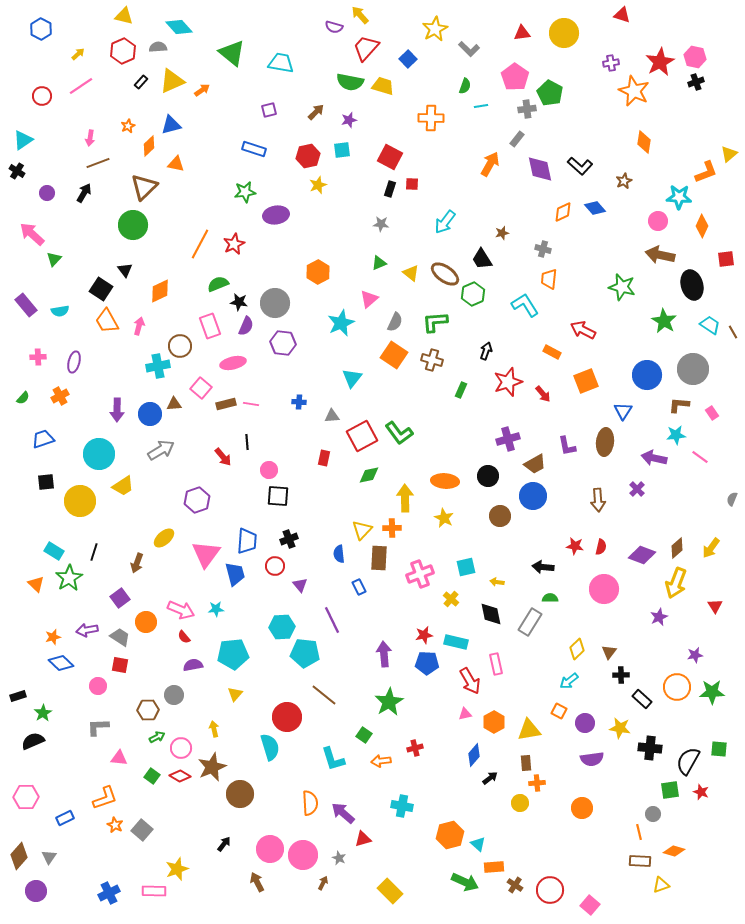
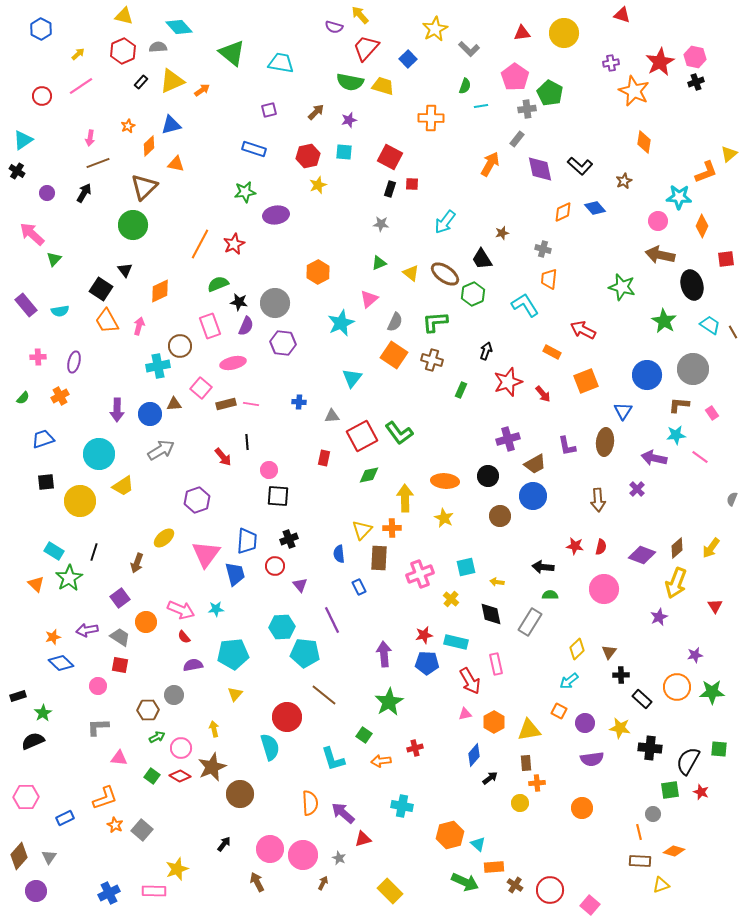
cyan square at (342, 150): moved 2 px right, 2 px down; rotated 12 degrees clockwise
green semicircle at (550, 598): moved 3 px up
